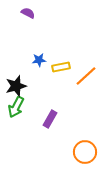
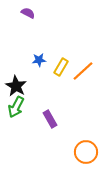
yellow rectangle: rotated 48 degrees counterclockwise
orange line: moved 3 px left, 5 px up
black star: rotated 25 degrees counterclockwise
purple rectangle: rotated 60 degrees counterclockwise
orange circle: moved 1 px right
